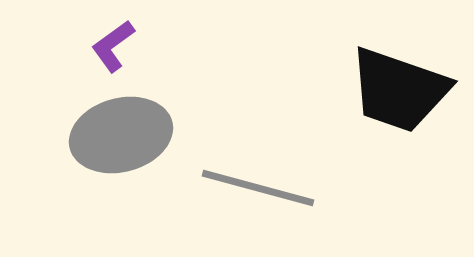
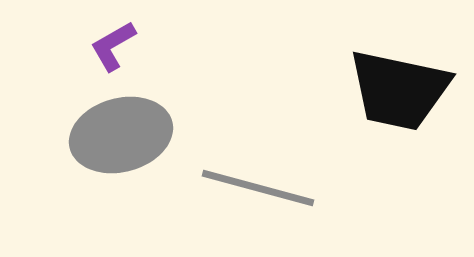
purple L-shape: rotated 6 degrees clockwise
black trapezoid: rotated 7 degrees counterclockwise
